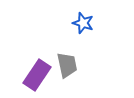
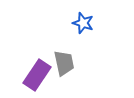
gray trapezoid: moved 3 px left, 2 px up
